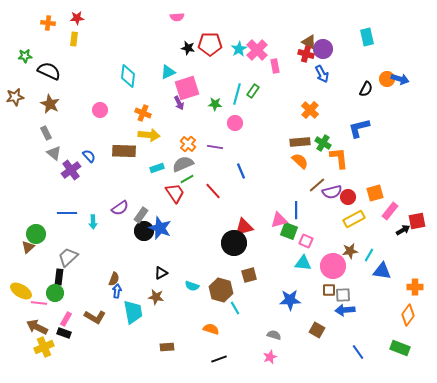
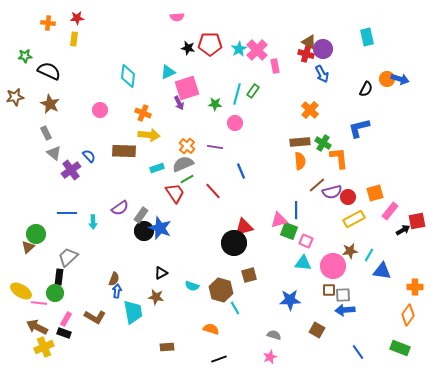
orange cross at (188, 144): moved 1 px left, 2 px down
orange semicircle at (300, 161): rotated 42 degrees clockwise
